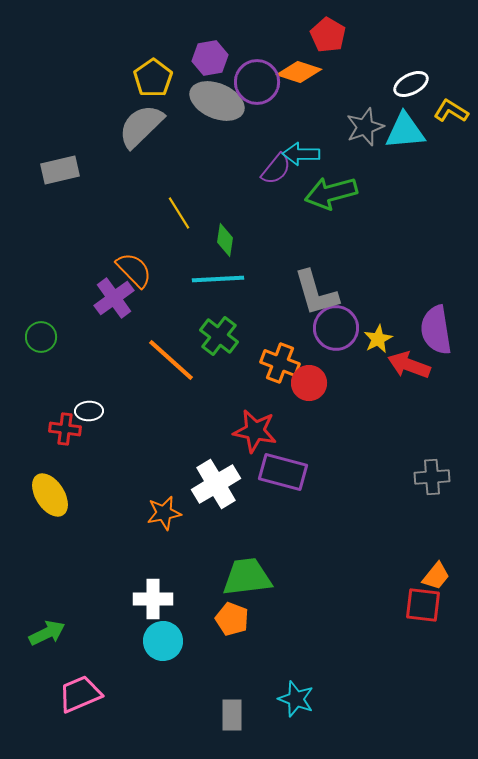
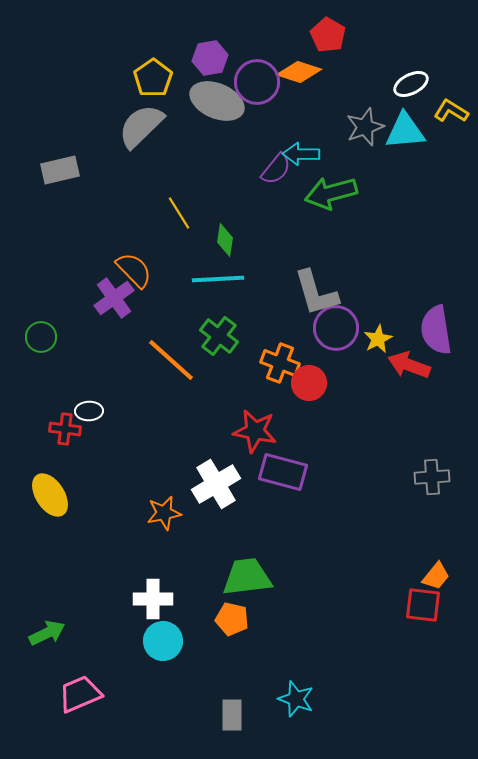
orange pentagon at (232, 619): rotated 8 degrees counterclockwise
